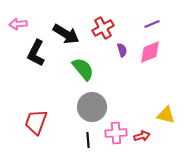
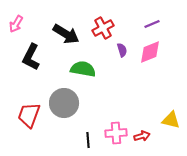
pink arrow: moved 2 px left; rotated 54 degrees counterclockwise
black L-shape: moved 5 px left, 4 px down
green semicircle: rotated 40 degrees counterclockwise
gray circle: moved 28 px left, 4 px up
yellow triangle: moved 5 px right, 5 px down
red trapezoid: moved 7 px left, 7 px up
